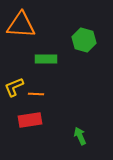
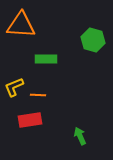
green hexagon: moved 9 px right
orange line: moved 2 px right, 1 px down
